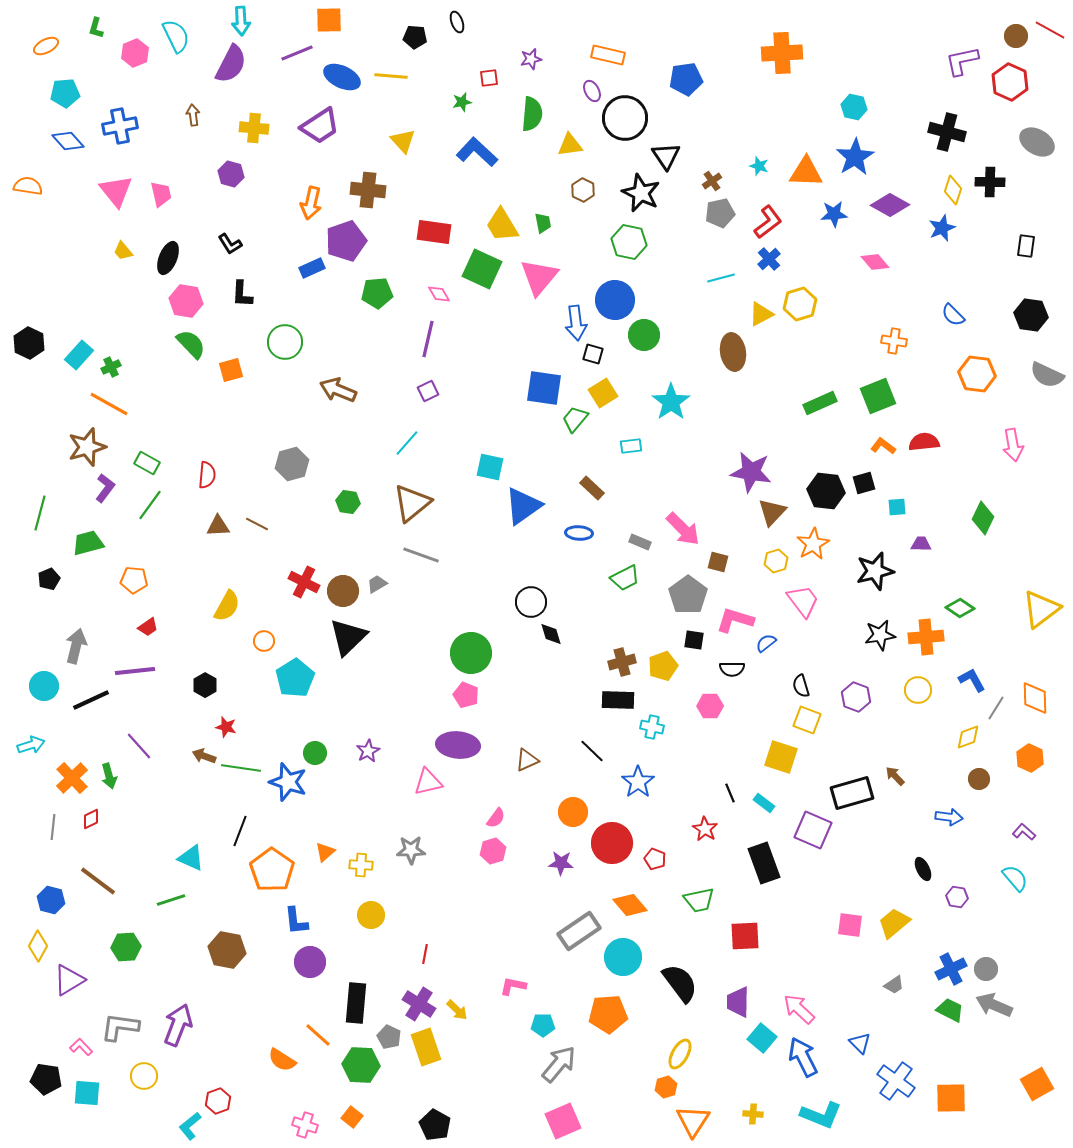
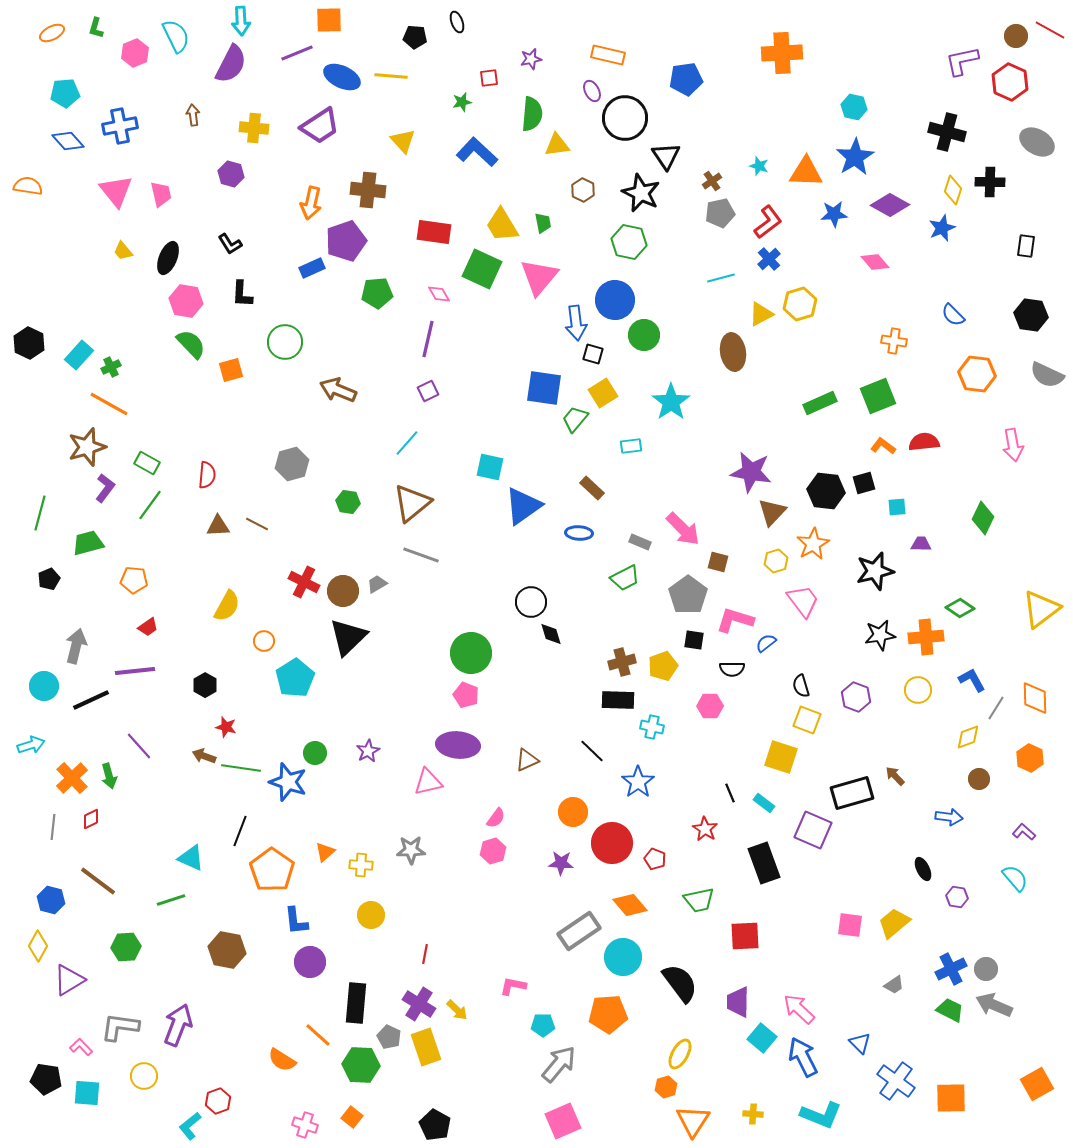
orange ellipse at (46, 46): moved 6 px right, 13 px up
yellow triangle at (570, 145): moved 13 px left
